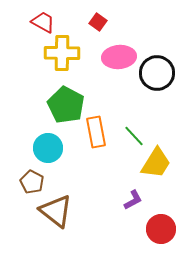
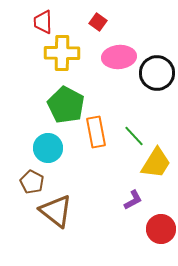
red trapezoid: rotated 120 degrees counterclockwise
